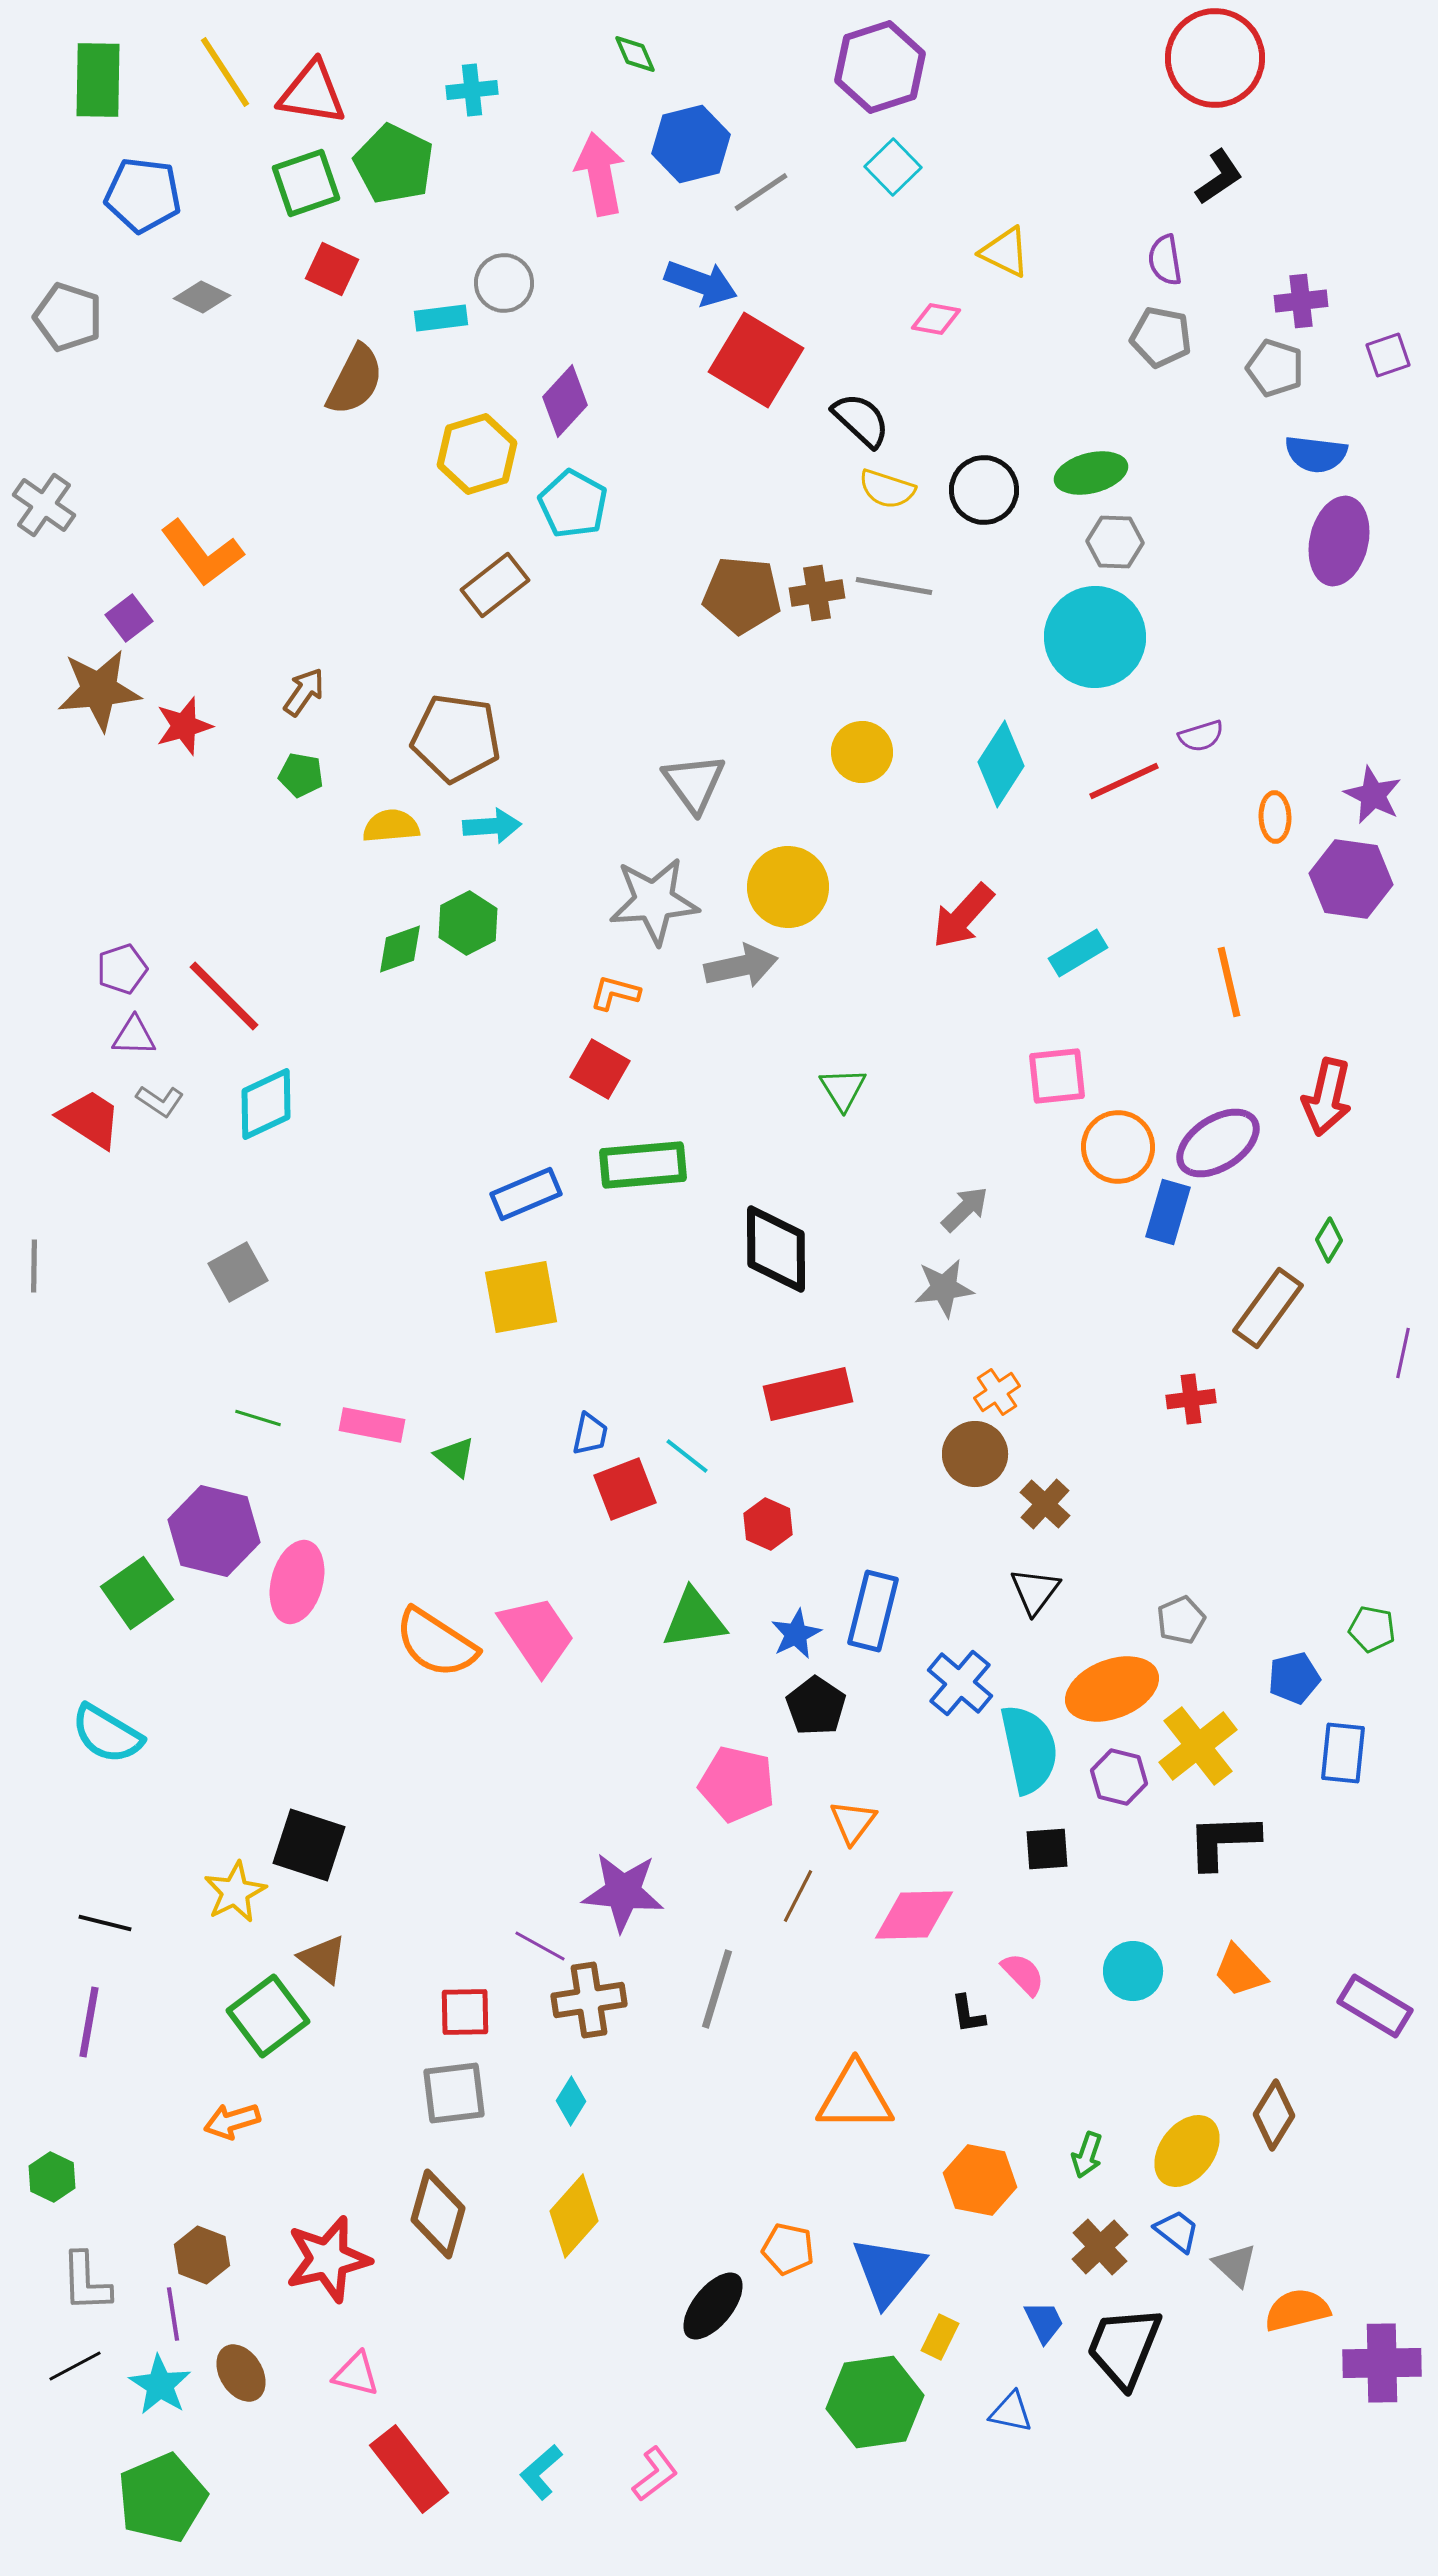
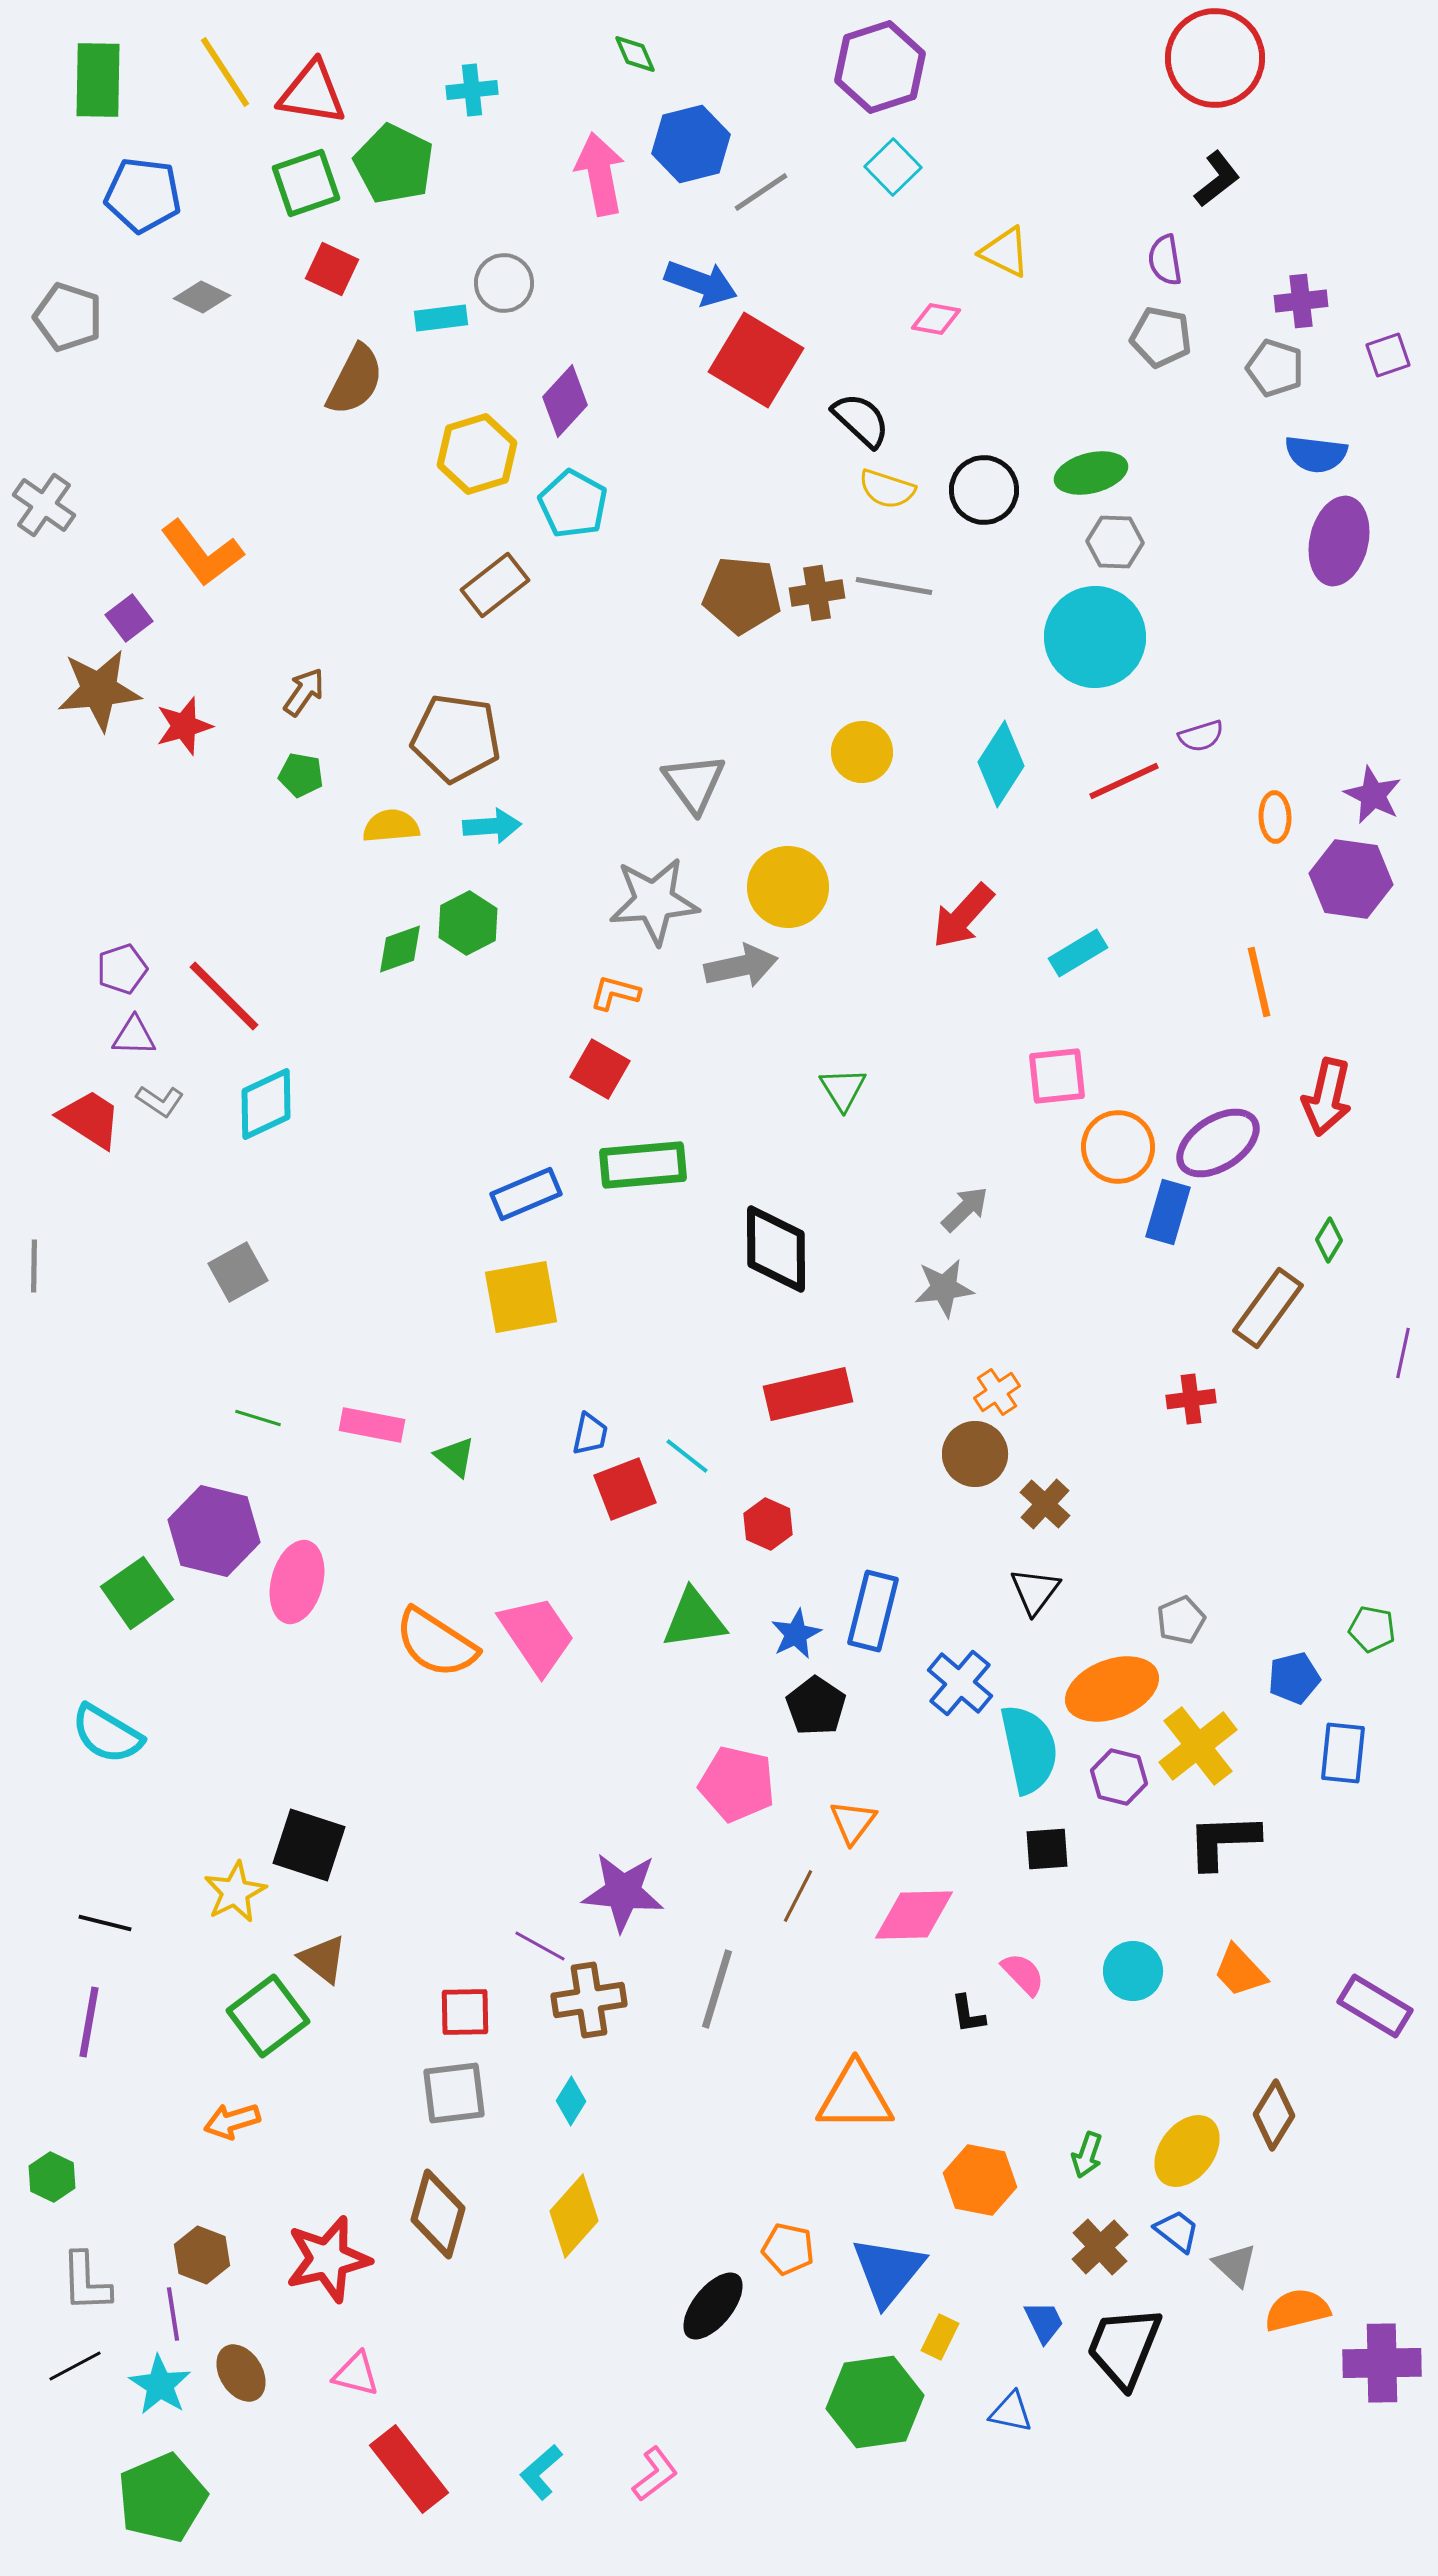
black L-shape at (1219, 177): moved 2 px left, 2 px down; rotated 4 degrees counterclockwise
orange line at (1229, 982): moved 30 px right
